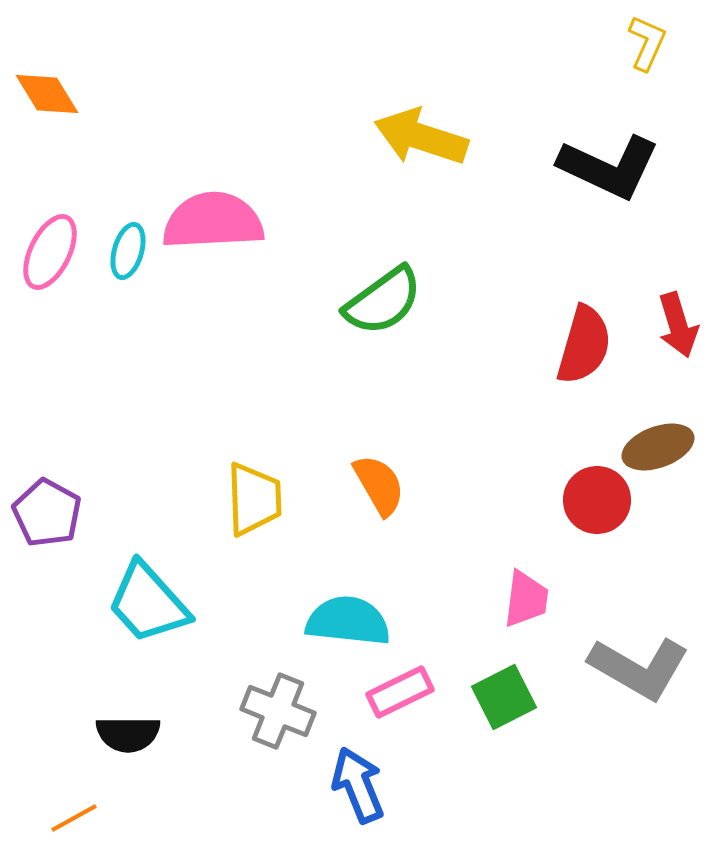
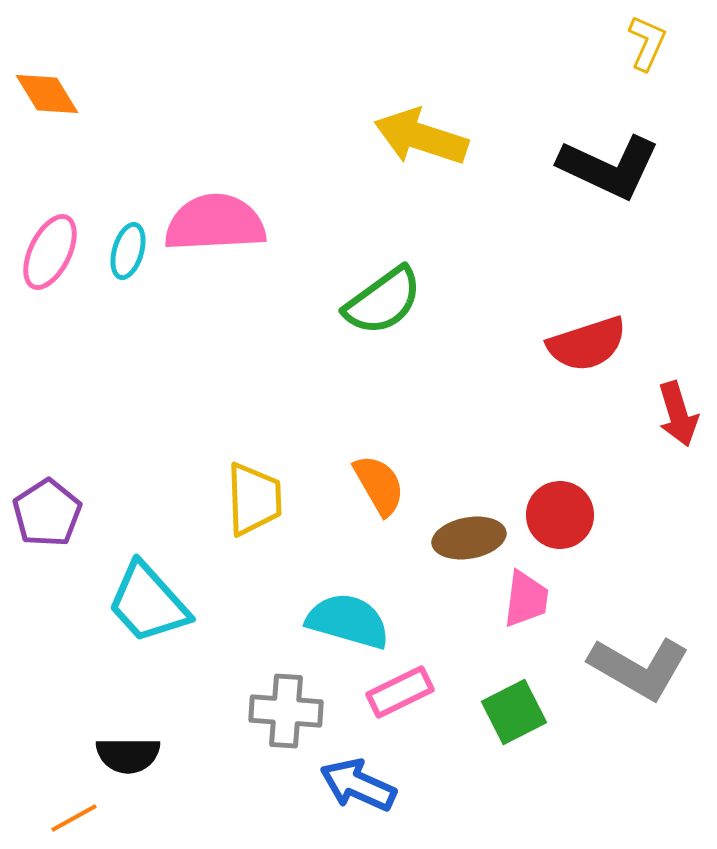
pink semicircle: moved 2 px right, 2 px down
red arrow: moved 89 px down
red semicircle: moved 3 px right, 1 px up; rotated 56 degrees clockwise
brown ellipse: moved 189 px left, 91 px down; rotated 10 degrees clockwise
red circle: moved 37 px left, 15 px down
purple pentagon: rotated 10 degrees clockwise
cyan semicircle: rotated 10 degrees clockwise
green square: moved 10 px right, 15 px down
gray cross: moved 8 px right; rotated 18 degrees counterclockwise
black semicircle: moved 21 px down
blue arrow: rotated 44 degrees counterclockwise
